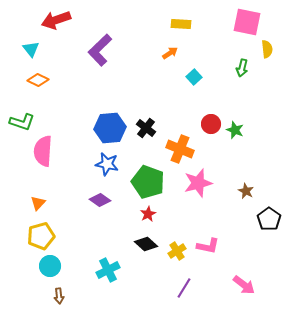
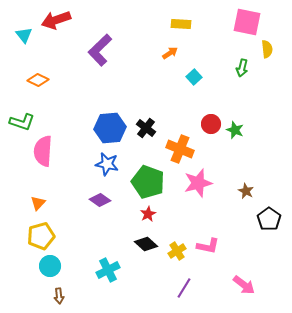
cyan triangle: moved 7 px left, 14 px up
